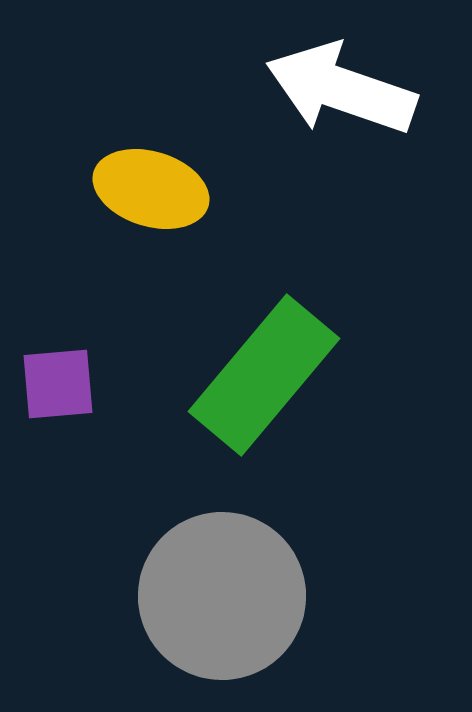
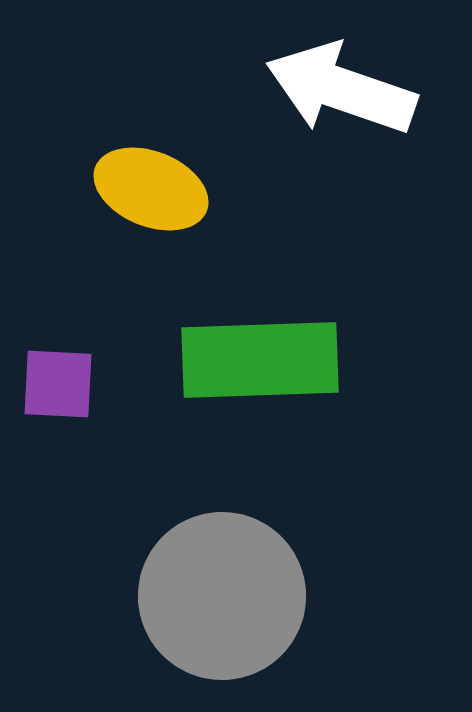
yellow ellipse: rotated 5 degrees clockwise
green rectangle: moved 4 px left, 15 px up; rotated 48 degrees clockwise
purple square: rotated 8 degrees clockwise
